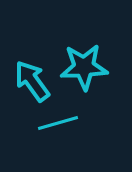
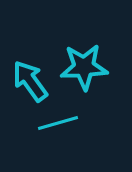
cyan arrow: moved 2 px left
